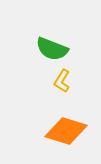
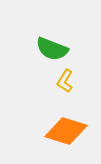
yellow L-shape: moved 3 px right
